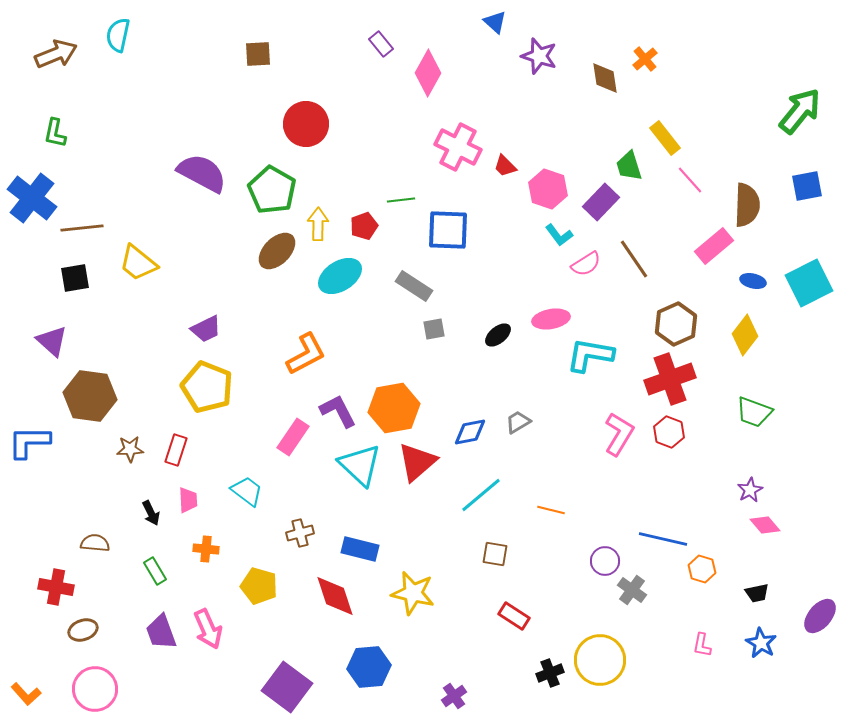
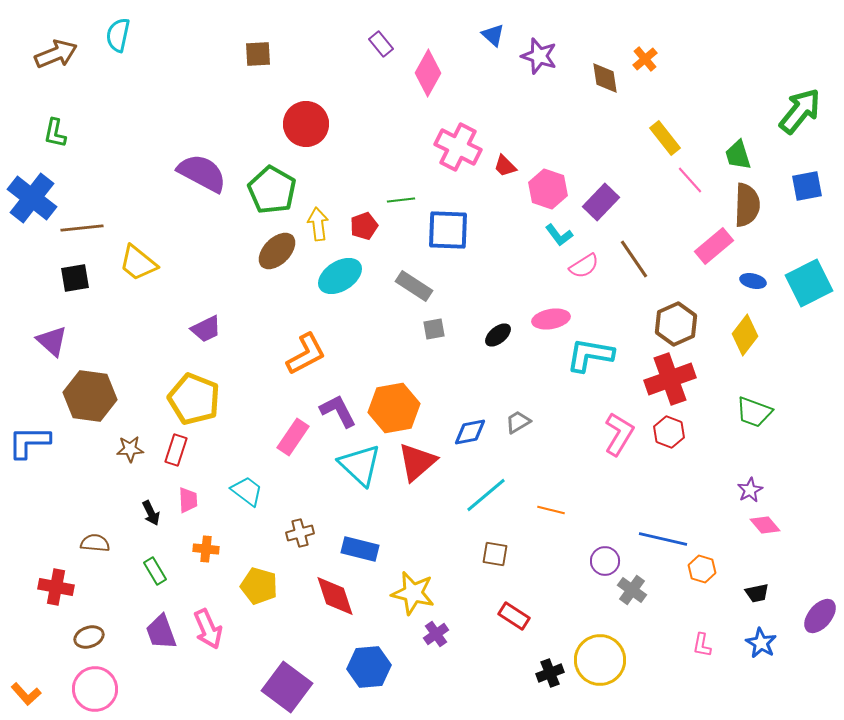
blue triangle at (495, 22): moved 2 px left, 13 px down
green trapezoid at (629, 166): moved 109 px right, 11 px up
yellow arrow at (318, 224): rotated 8 degrees counterclockwise
pink semicircle at (586, 264): moved 2 px left, 2 px down
yellow pentagon at (207, 387): moved 13 px left, 12 px down
cyan line at (481, 495): moved 5 px right
brown ellipse at (83, 630): moved 6 px right, 7 px down
purple cross at (454, 696): moved 18 px left, 62 px up
